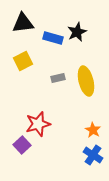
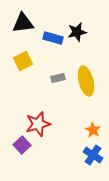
black star: rotated 12 degrees clockwise
